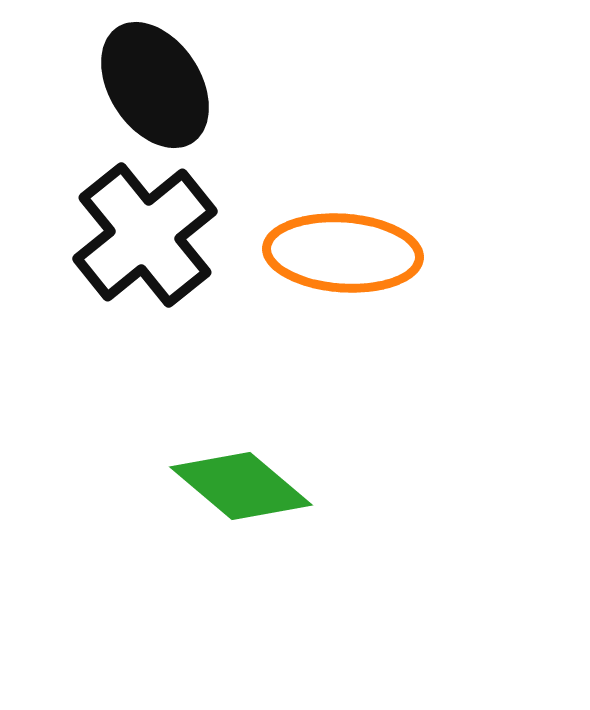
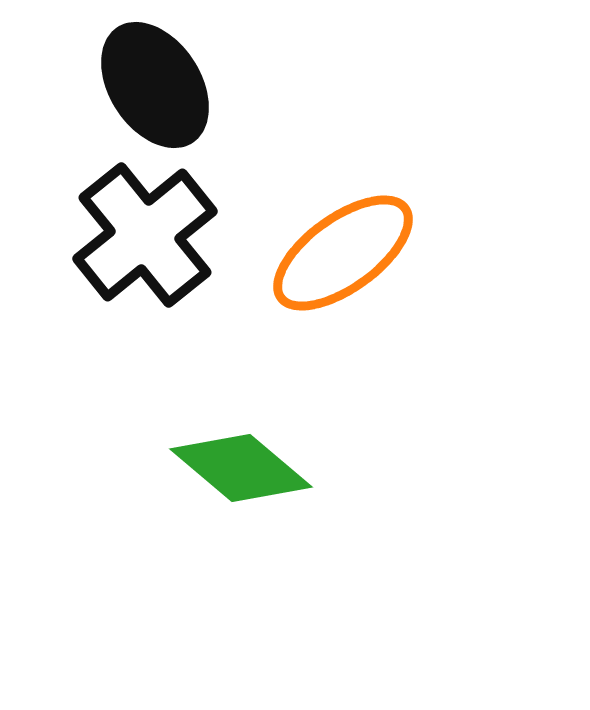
orange ellipse: rotated 40 degrees counterclockwise
green diamond: moved 18 px up
